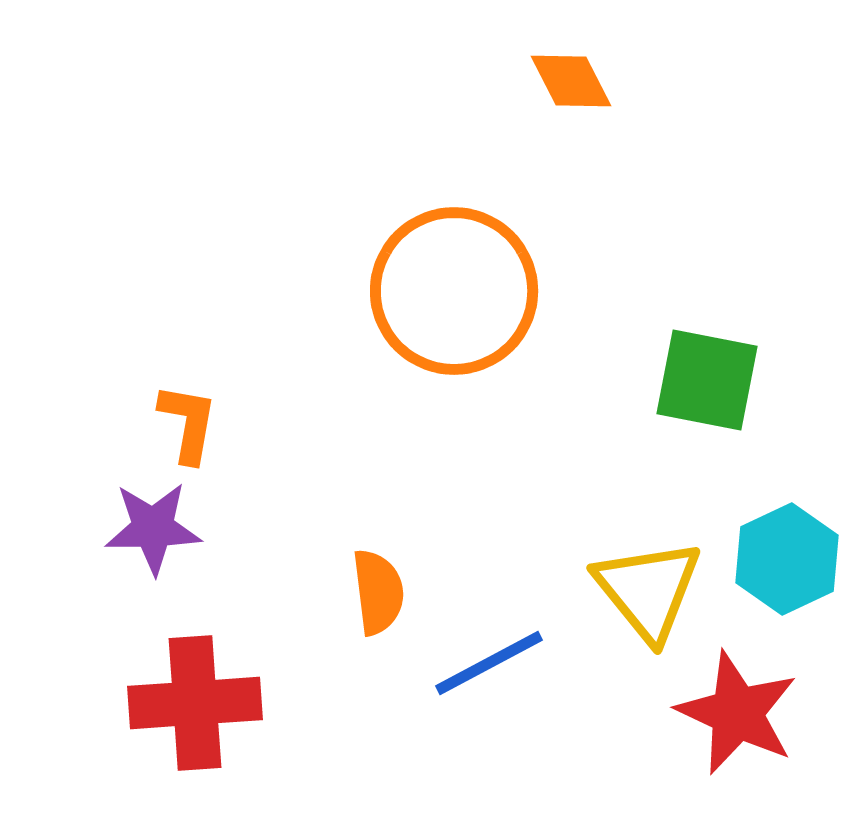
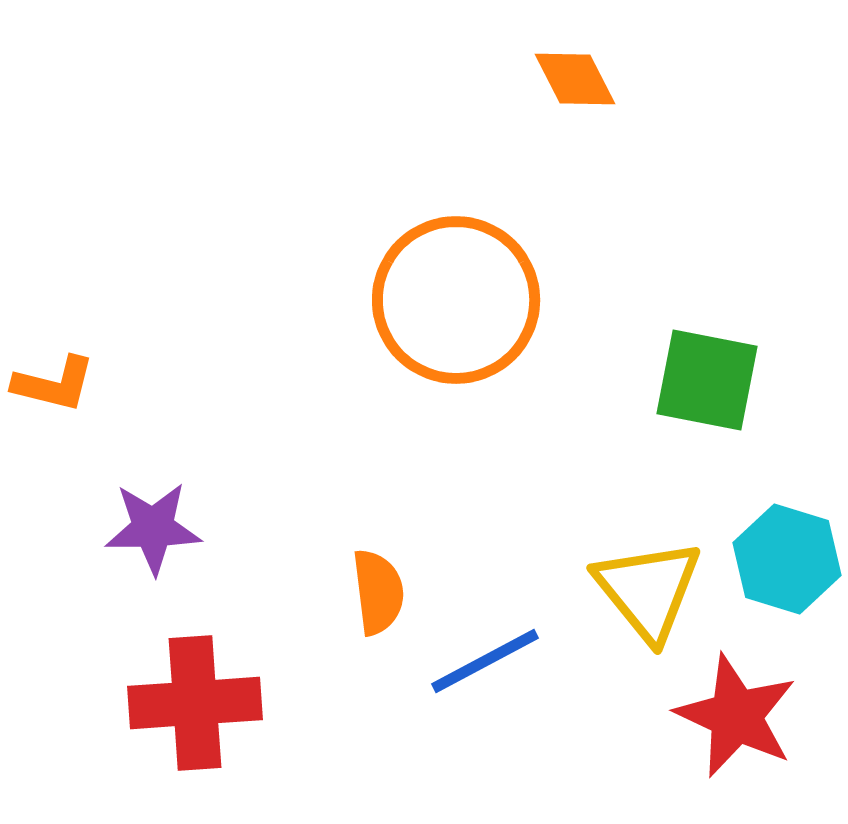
orange diamond: moved 4 px right, 2 px up
orange circle: moved 2 px right, 9 px down
orange L-shape: moved 134 px left, 39 px up; rotated 94 degrees clockwise
cyan hexagon: rotated 18 degrees counterclockwise
blue line: moved 4 px left, 2 px up
red star: moved 1 px left, 3 px down
